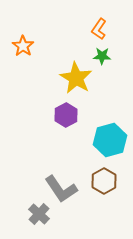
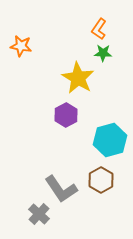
orange star: moved 2 px left; rotated 25 degrees counterclockwise
green star: moved 1 px right, 3 px up
yellow star: moved 2 px right
brown hexagon: moved 3 px left, 1 px up
